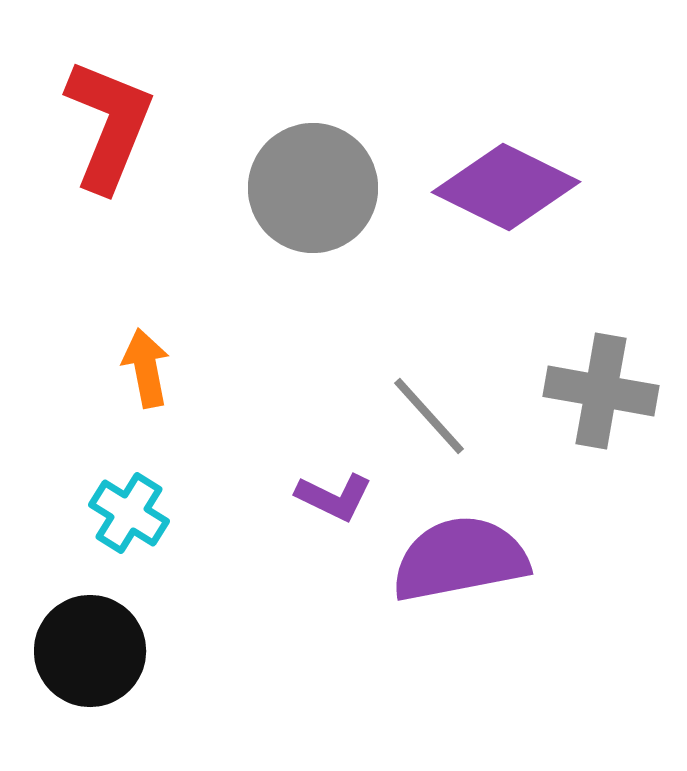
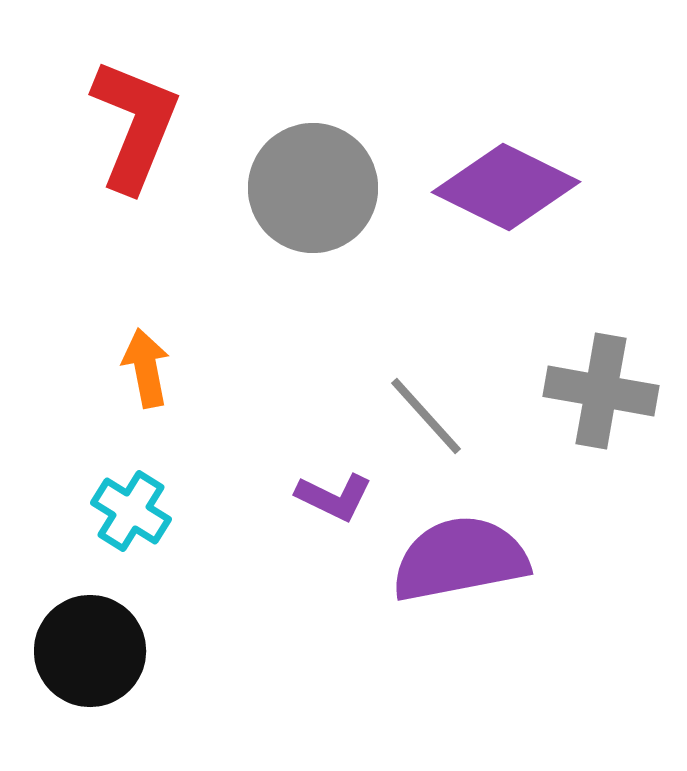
red L-shape: moved 26 px right
gray line: moved 3 px left
cyan cross: moved 2 px right, 2 px up
